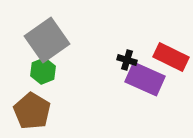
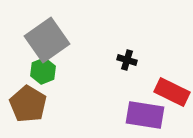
red rectangle: moved 1 px right, 35 px down
purple rectangle: moved 36 px down; rotated 15 degrees counterclockwise
brown pentagon: moved 4 px left, 7 px up
